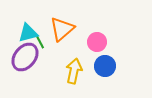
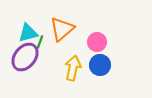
green line: rotated 48 degrees clockwise
blue circle: moved 5 px left, 1 px up
yellow arrow: moved 1 px left, 3 px up
